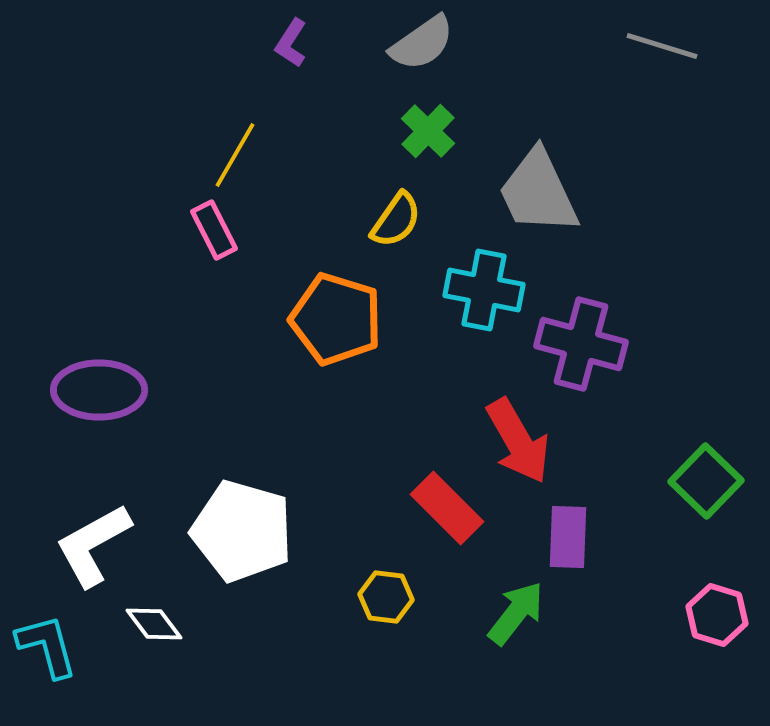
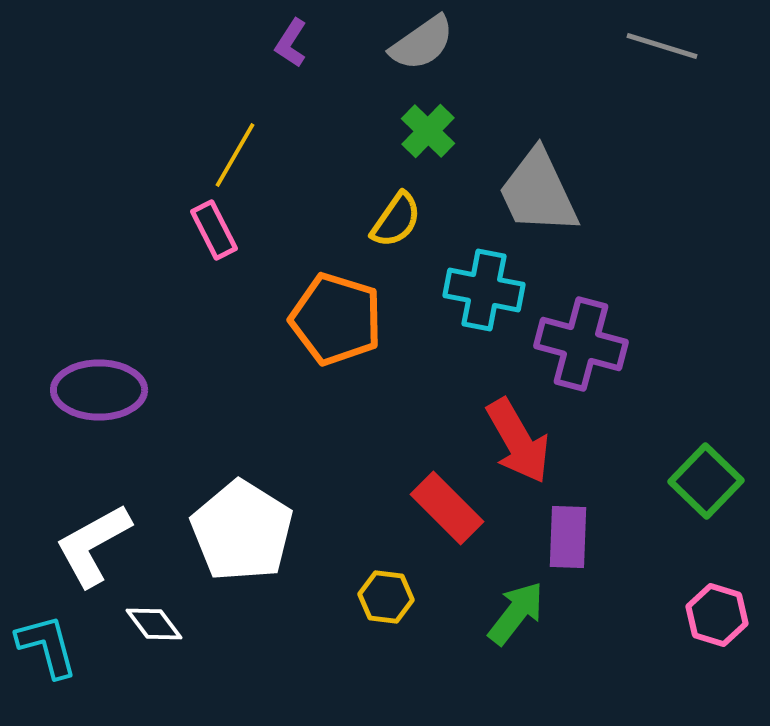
white pentagon: rotated 16 degrees clockwise
